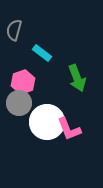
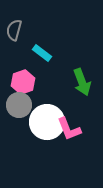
green arrow: moved 5 px right, 4 px down
gray circle: moved 2 px down
